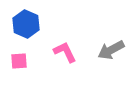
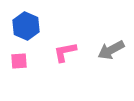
blue hexagon: moved 2 px down
pink L-shape: rotated 75 degrees counterclockwise
